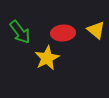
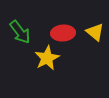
yellow triangle: moved 1 px left, 2 px down
